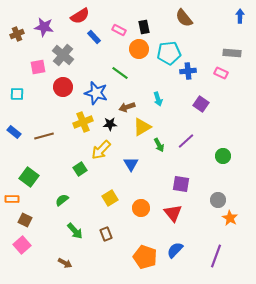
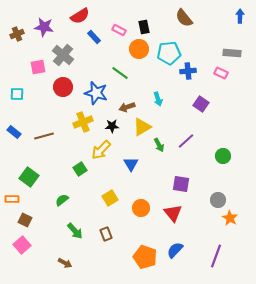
black star at (110, 124): moved 2 px right, 2 px down
